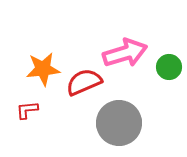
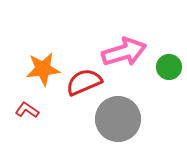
pink arrow: moved 1 px left, 1 px up
red L-shape: rotated 40 degrees clockwise
gray circle: moved 1 px left, 4 px up
